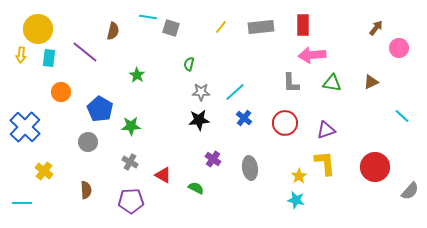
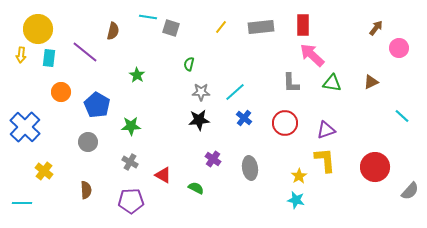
pink arrow at (312, 55): rotated 48 degrees clockwise
blue pentagon at (100, 109): moved 3 px left, 4 px up
yellow L-shape at (325, 163): moved 3 px up
